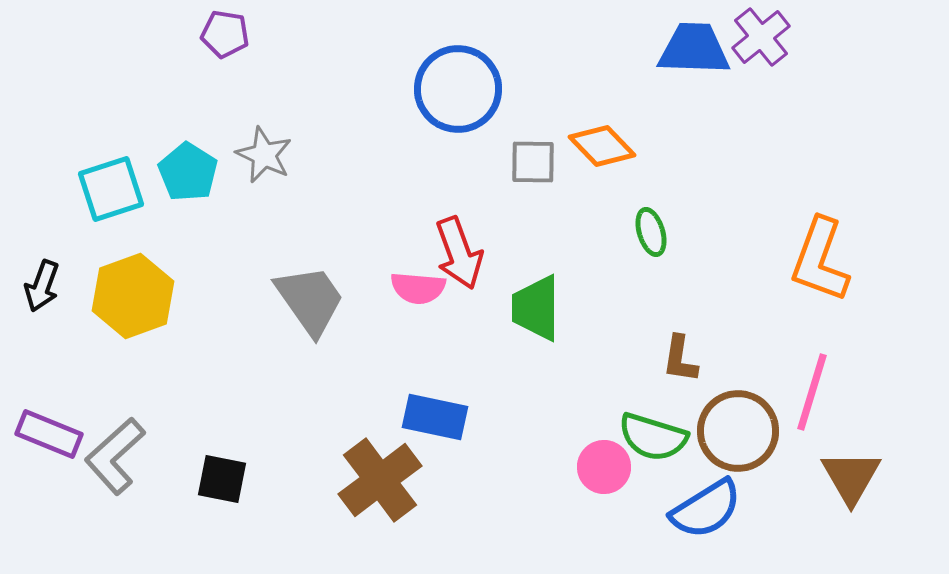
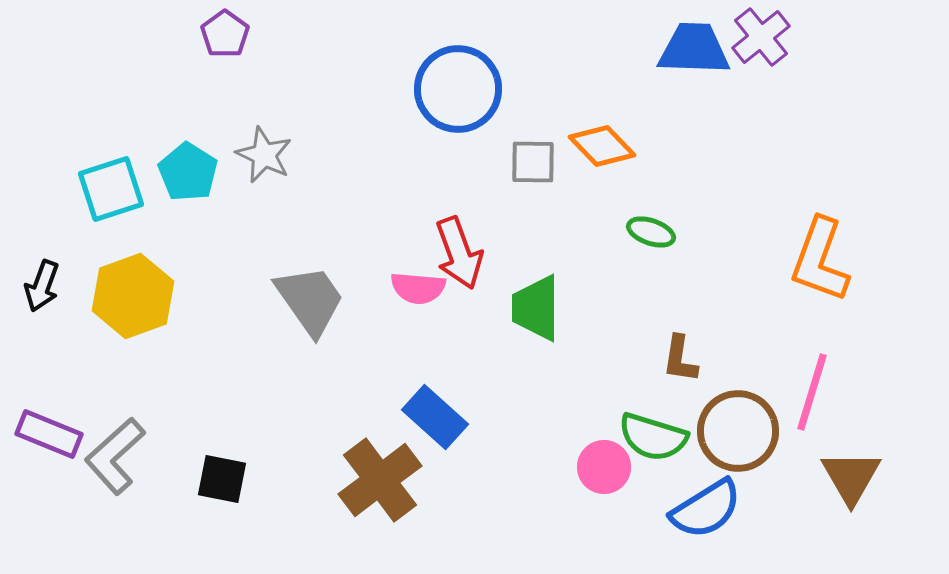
purple pentagon: rotated 27 degrees clockwise
green ellipse: rotated 54 degrees counterclockwise
blue rectangle: rotated 30 degrees clockwise
